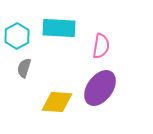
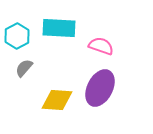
pink semicircle: rotated 80 degrees counterclockwise
gray semicircle: rotated 24 degrees clockwise
purple ellipse: rotated 9 degrees counterclockwise
yellow diamond: moved 2 px up
